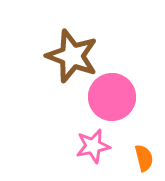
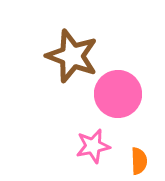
pink circle: moved 6 px right, 3 px up
orange semicircle: moved 5 px left, 3 px down; rotated 12 degrees clockwise
